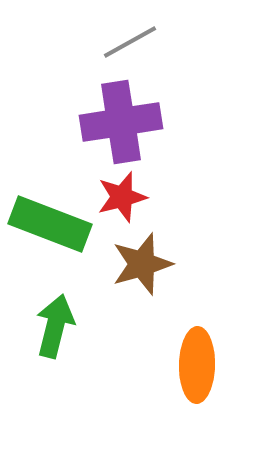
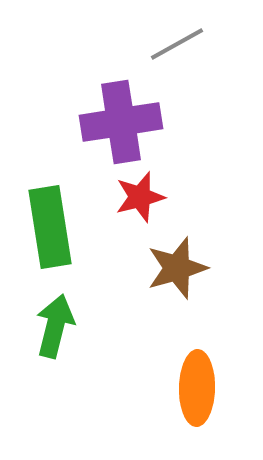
gray line: moved 47 px right, 2 px down
red star: moved 18 px right
green rectangle: moved 3 px down; rotated 60 degrees clockwise
brown star: moved 35 px right, 4 px down
orange ellipse: moved 23 px down
